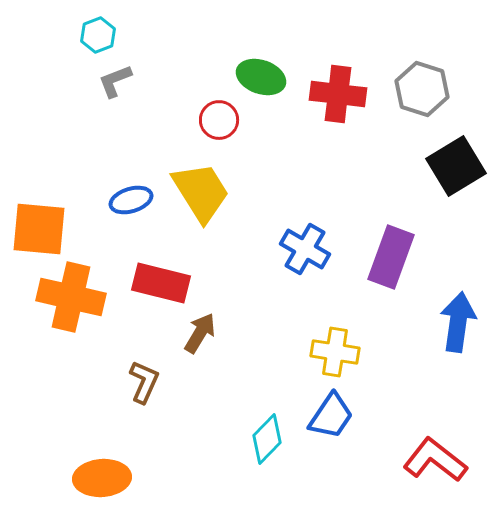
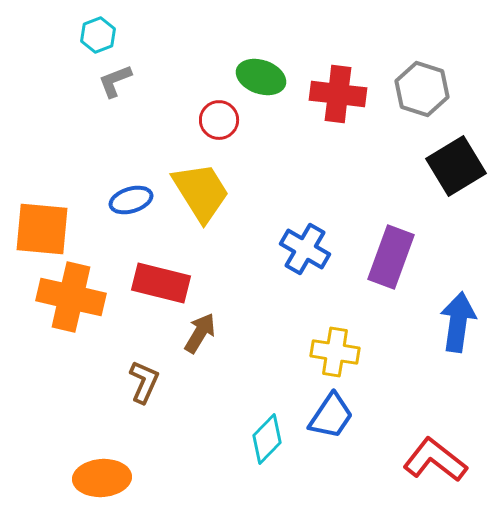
orange square: moved 3 px right
